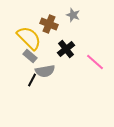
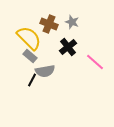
gray star: moved 1 px left, 7 px down
black cross: moved 2 px right, 2 px up
